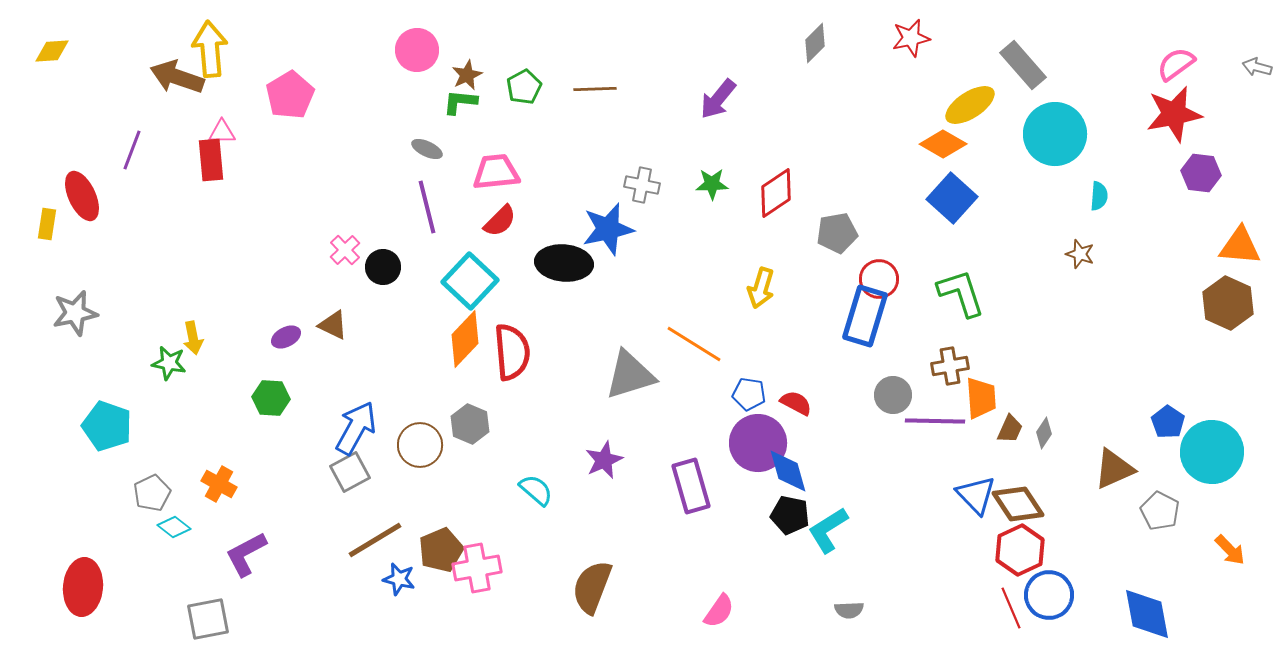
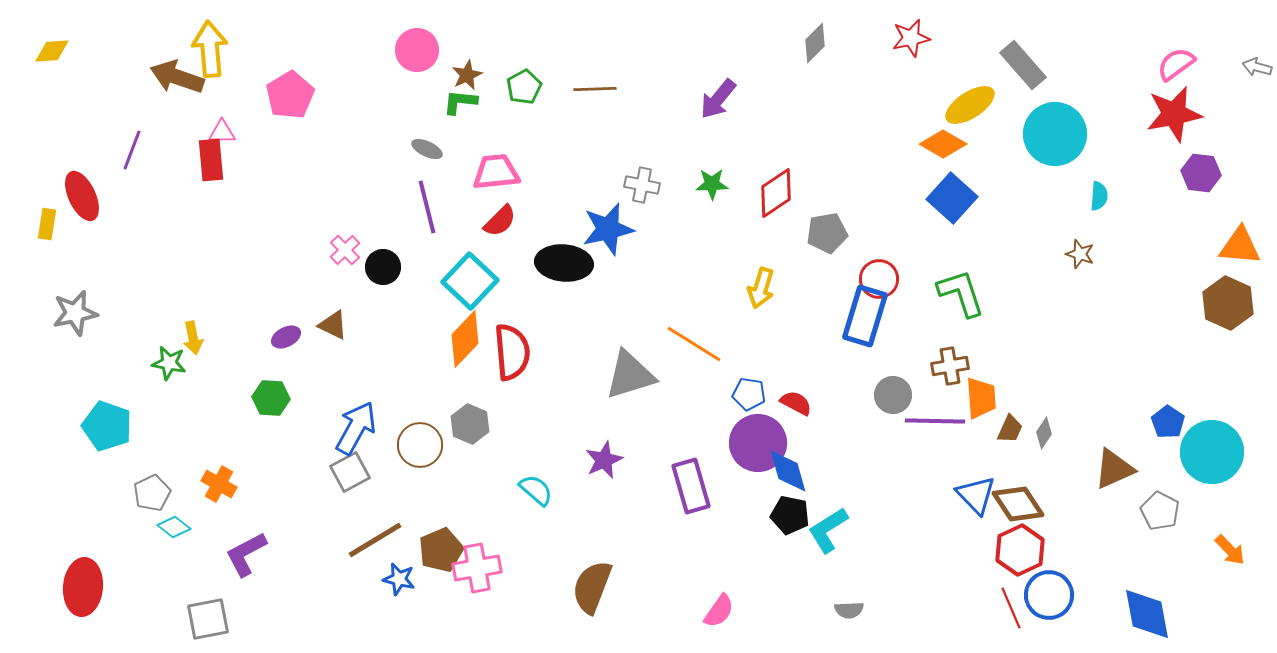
gray pentagon at (837, 233): moved 10 px left
